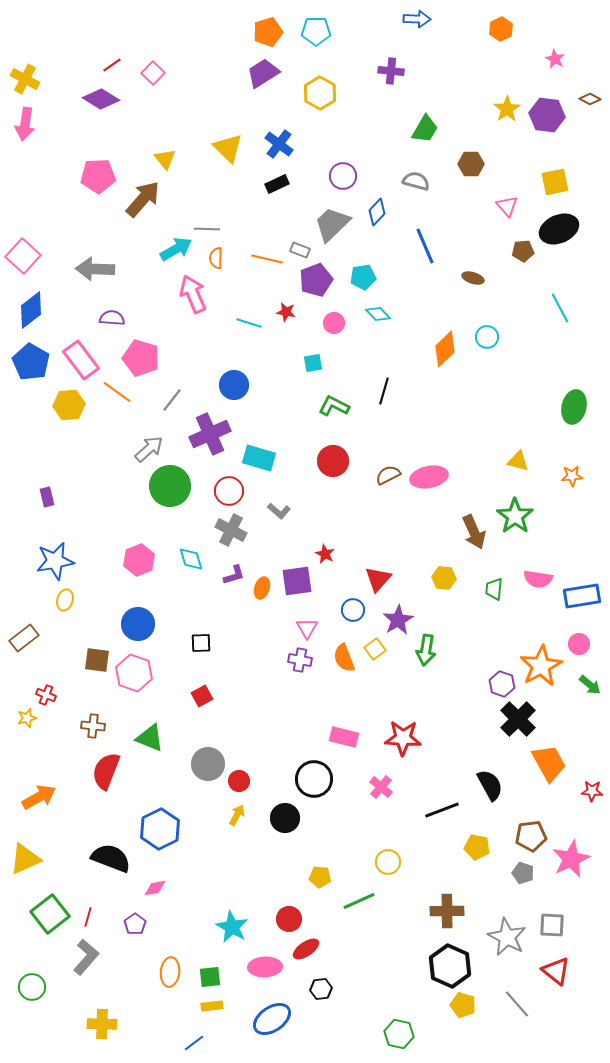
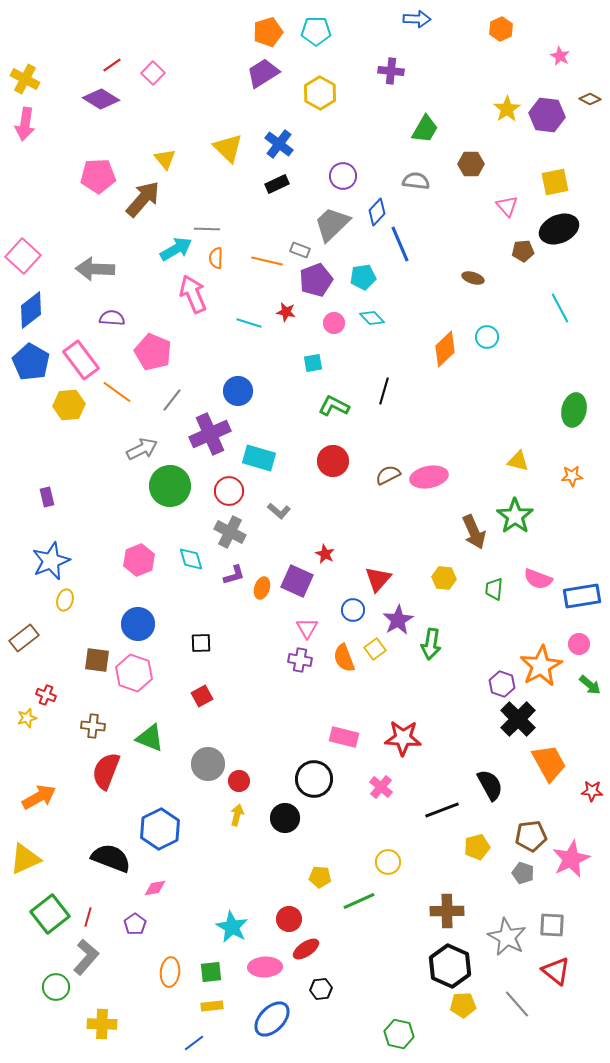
pink star at (555, 59): moved 5 px right, 3 px up
gray semicircle at (416, 181): rotated 8 degrees counterclockwise
blue line at (425, 246): moved 25 px left, 2 px up
orange line at (267, 259): moved 2 px down
cyan diamond at (378, 314): moved 6 px left, 4 px down
pink pentagon at (141, 358): moved 12 px right, 6 px up; rotated 6 degrees clockwise
blue circle at (234, 385): moved 4 px right, 6 px down
green ellipse at (574, 407): moved 3 px down
gray arrow at (149, 449): moved 7 px left; rotated 16 degrees clockwise
gray cross at (231, 530): moved 1 px left, 2 px down
blue star at (55, 561): moved 4 px left; rotated 12 degrees counterclockwise
pink semicircle at (538, 579): rotated 12 degrees clockwise
purple square at (297, 581): rotated 32 degrees clockwise
green arrow at (426, 650): moved 5 px right, 6 px up
yellow arrow at (237, 815): rotated 15 degrees counterclockwise
yellow pentagon at (477, 847): rotated 25 degrees counterclockwise
green square at (210, 977): moved 1 px right, 5 px up
green circle at (32, 987): moved 24 px right
yellow pentagon at (463, 1005): rotated 20 degrees counterclockwise
blue ellipse at (272, 1019): rotated 12 degrees counterclockwise
